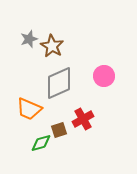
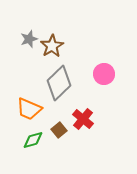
brown star: rotated 10 degrees clockwise
pink circle: moved 2 px up
gray diamond: rotated 20 degrees counterclockwise
red cross: rotated 20 degrees counterclockwise
brown square: rotated 21 degrees counterclockwise
green diamond: moved 8 px left, 3 px up
